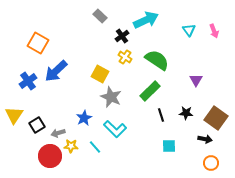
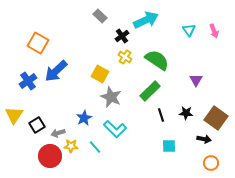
black arrow: moved 1 px left
